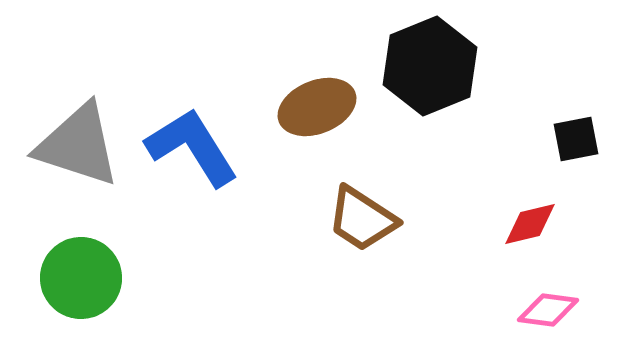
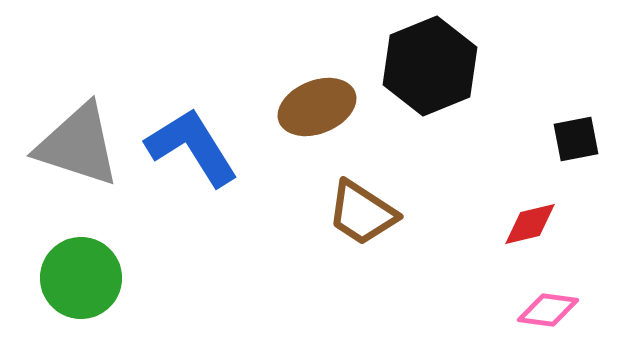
brown trapezoid: moved 6 px up
